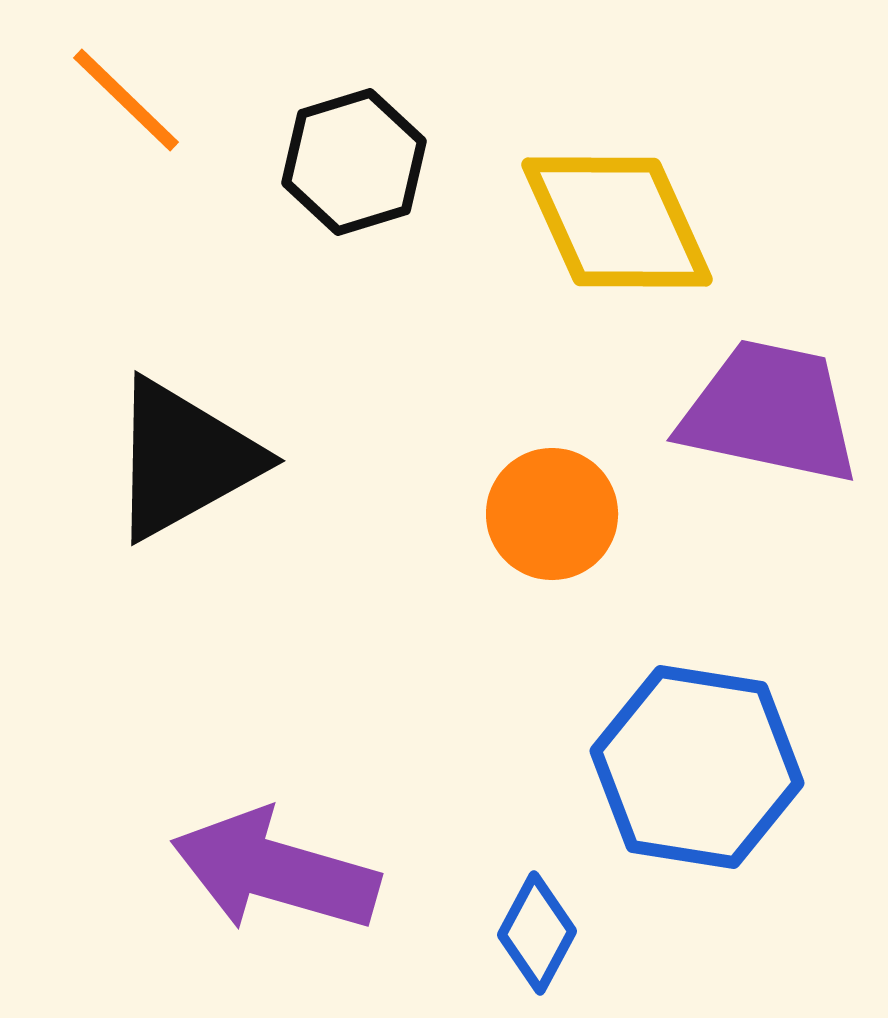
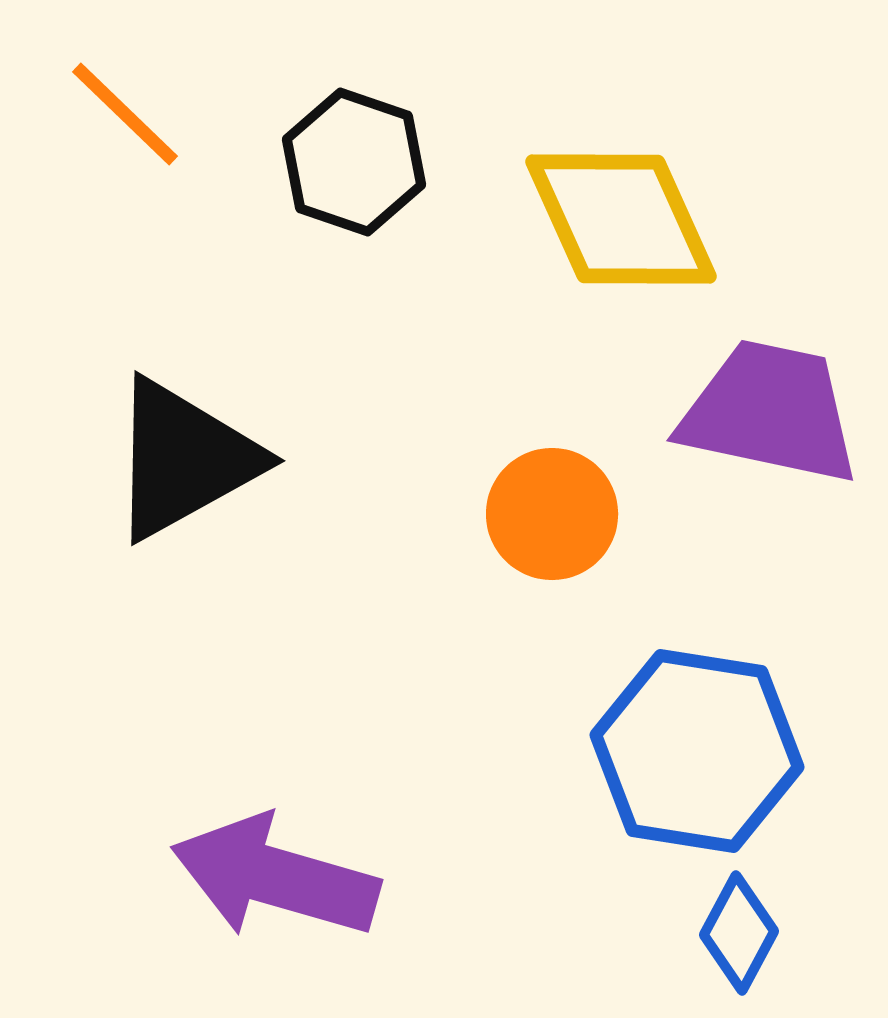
orange line: moved 1 px left, 14 px down
black hexagon: rotated 24 degrees counterclockwise
yellow diamond: moved 4 px right, 3 px up
blue hexagon: moved 16 px up
purple arrow: moved 6 px down
blue diamond: moved 202 px right
